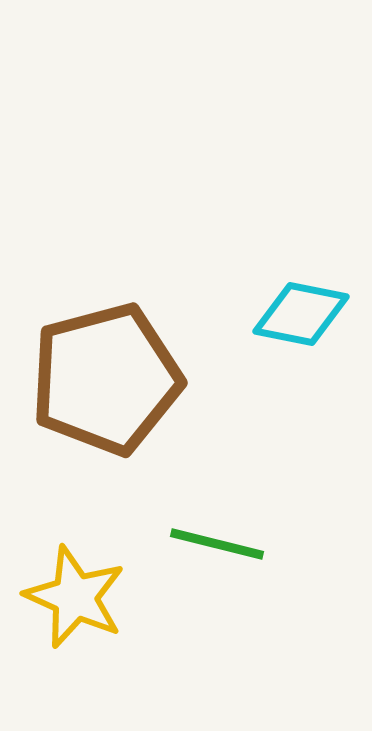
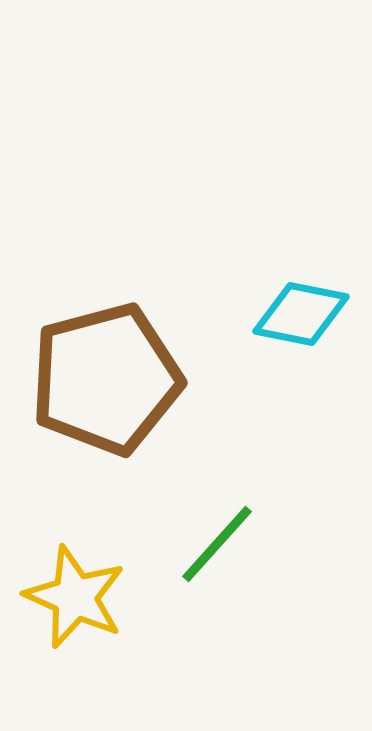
green line: rotated 62 degrees counterclockwise
